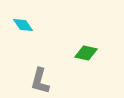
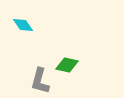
green diamond: moved 19 px left, 12 px down
